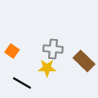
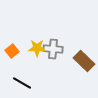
orange square: rotated 16 degrees clockwise
yellow star: moved 10 px left, 20 px up
